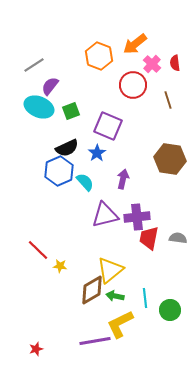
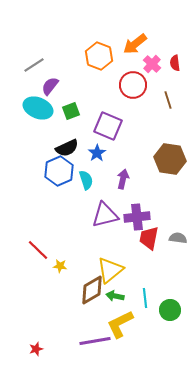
cyan ellipse: moved 1 px left, 1 px down
cyan semicircle: moved 1 px right, 2 px up; rotated 24 degrees clockwise
